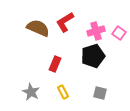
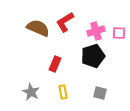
pink square: rotated 32 degrees counterclockwise
yellow rectangle: rotated 16 degrees clockwise
